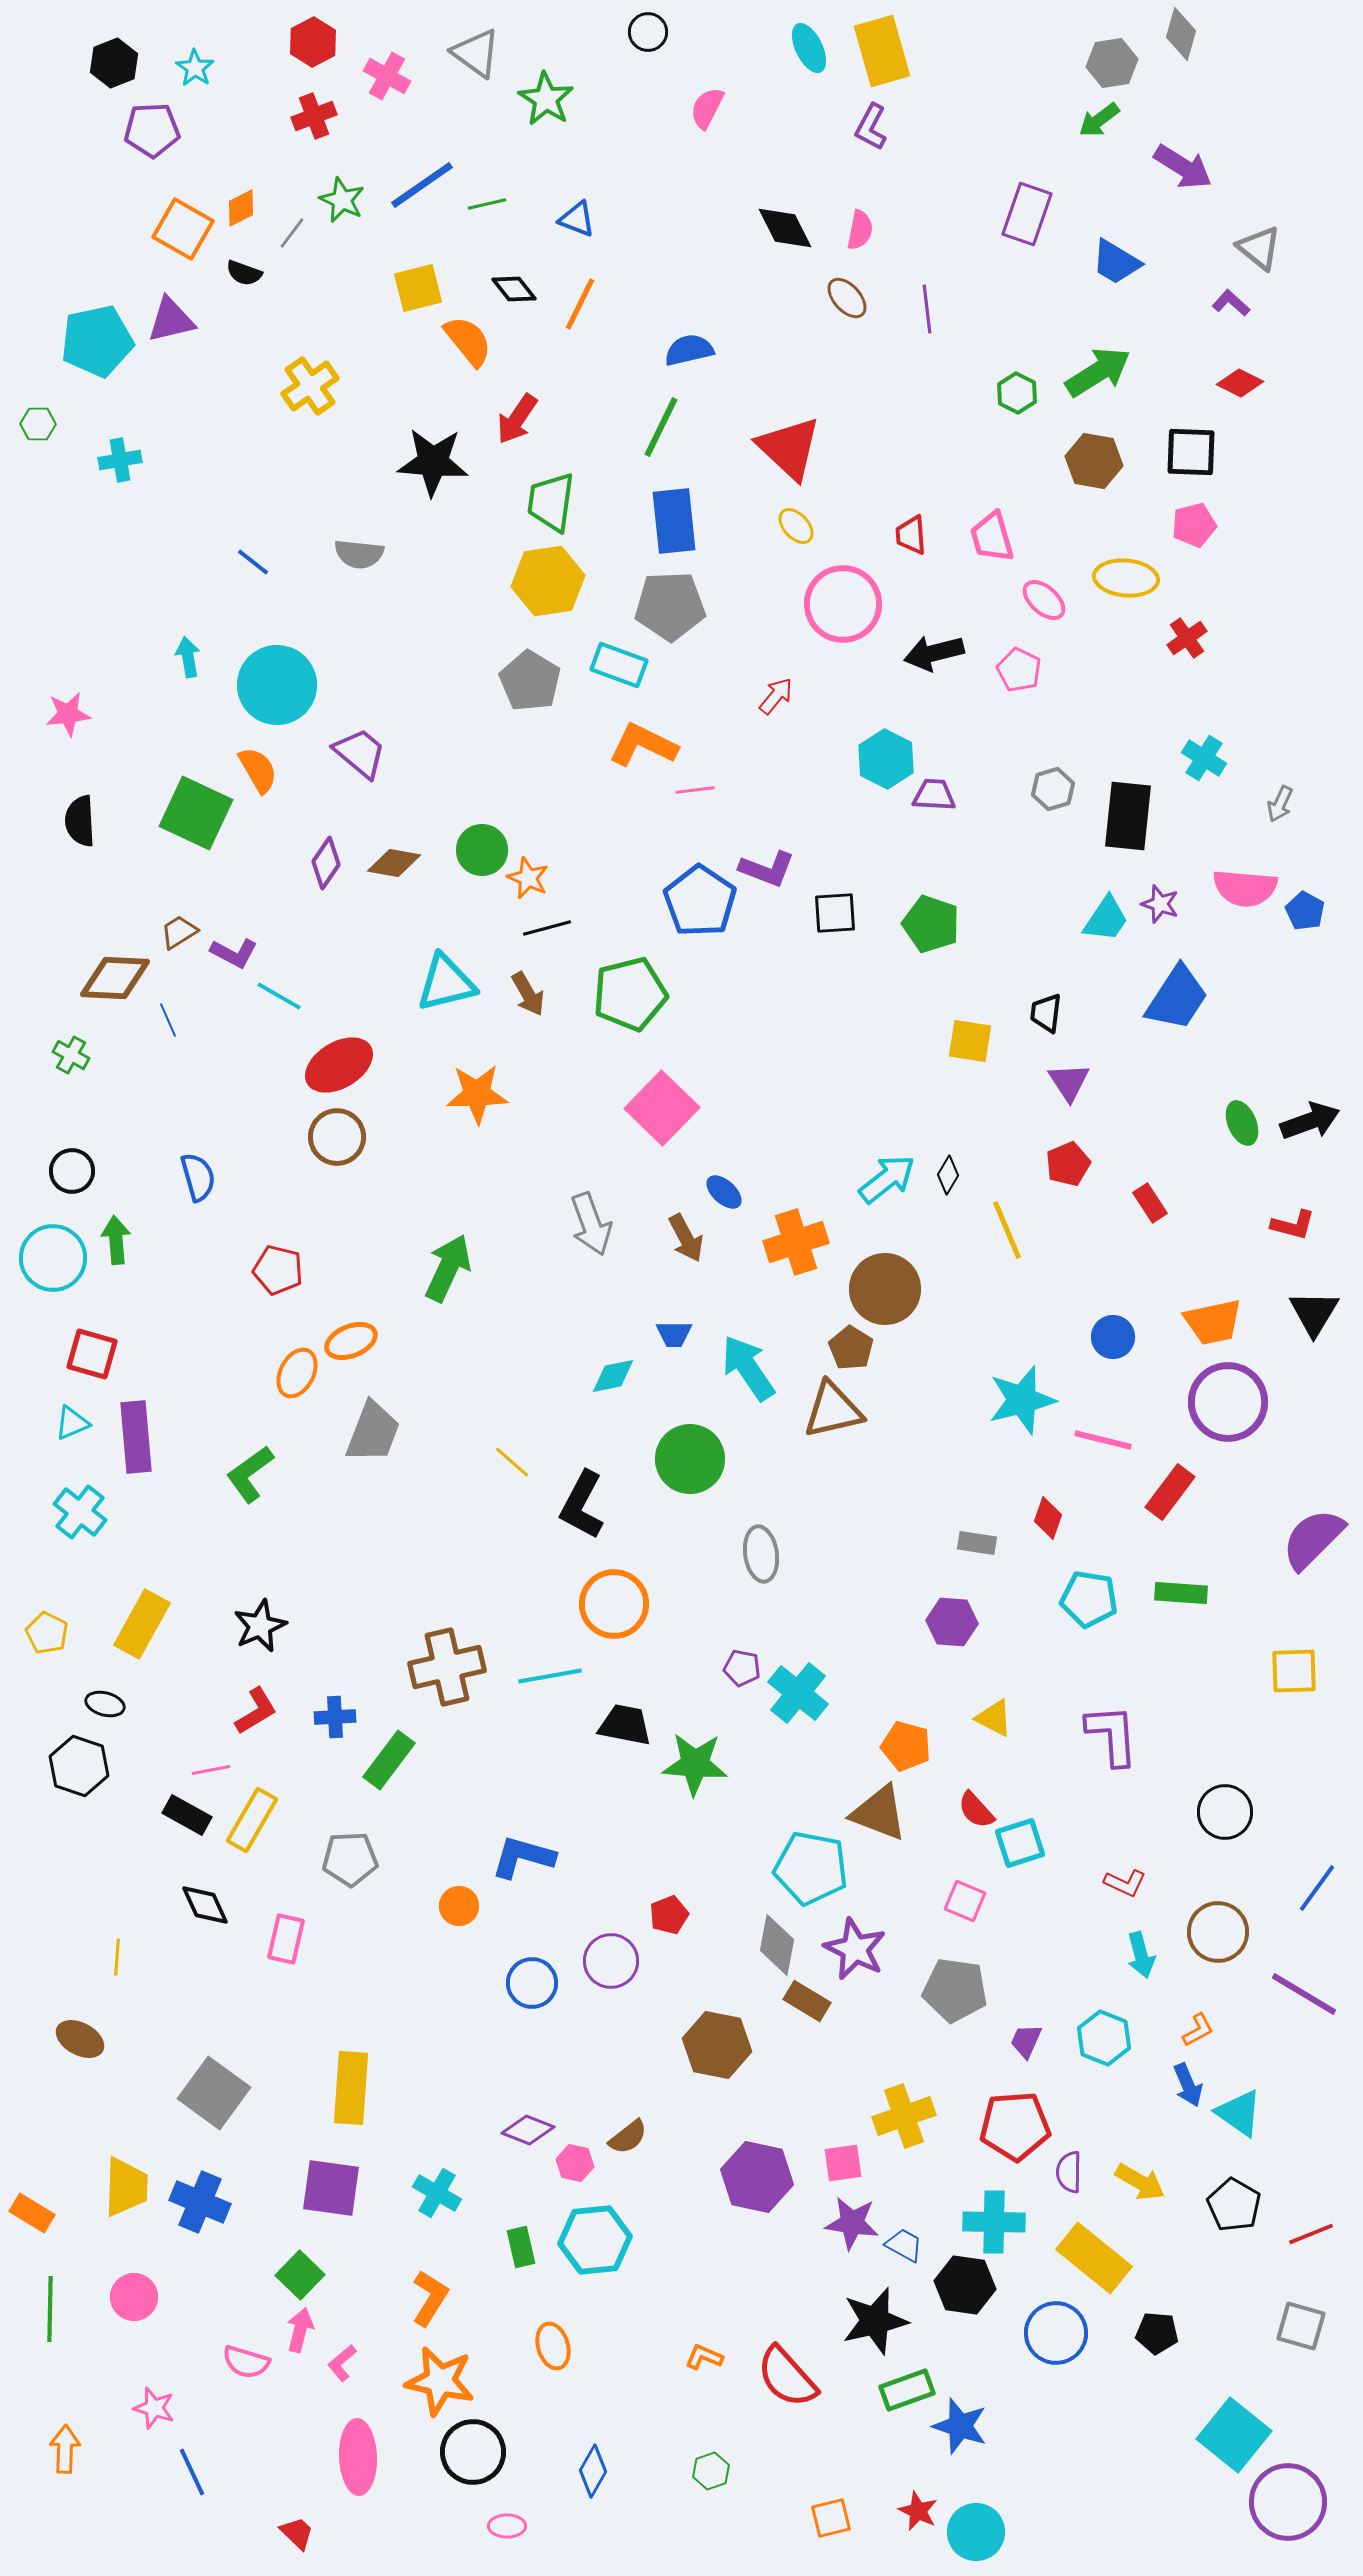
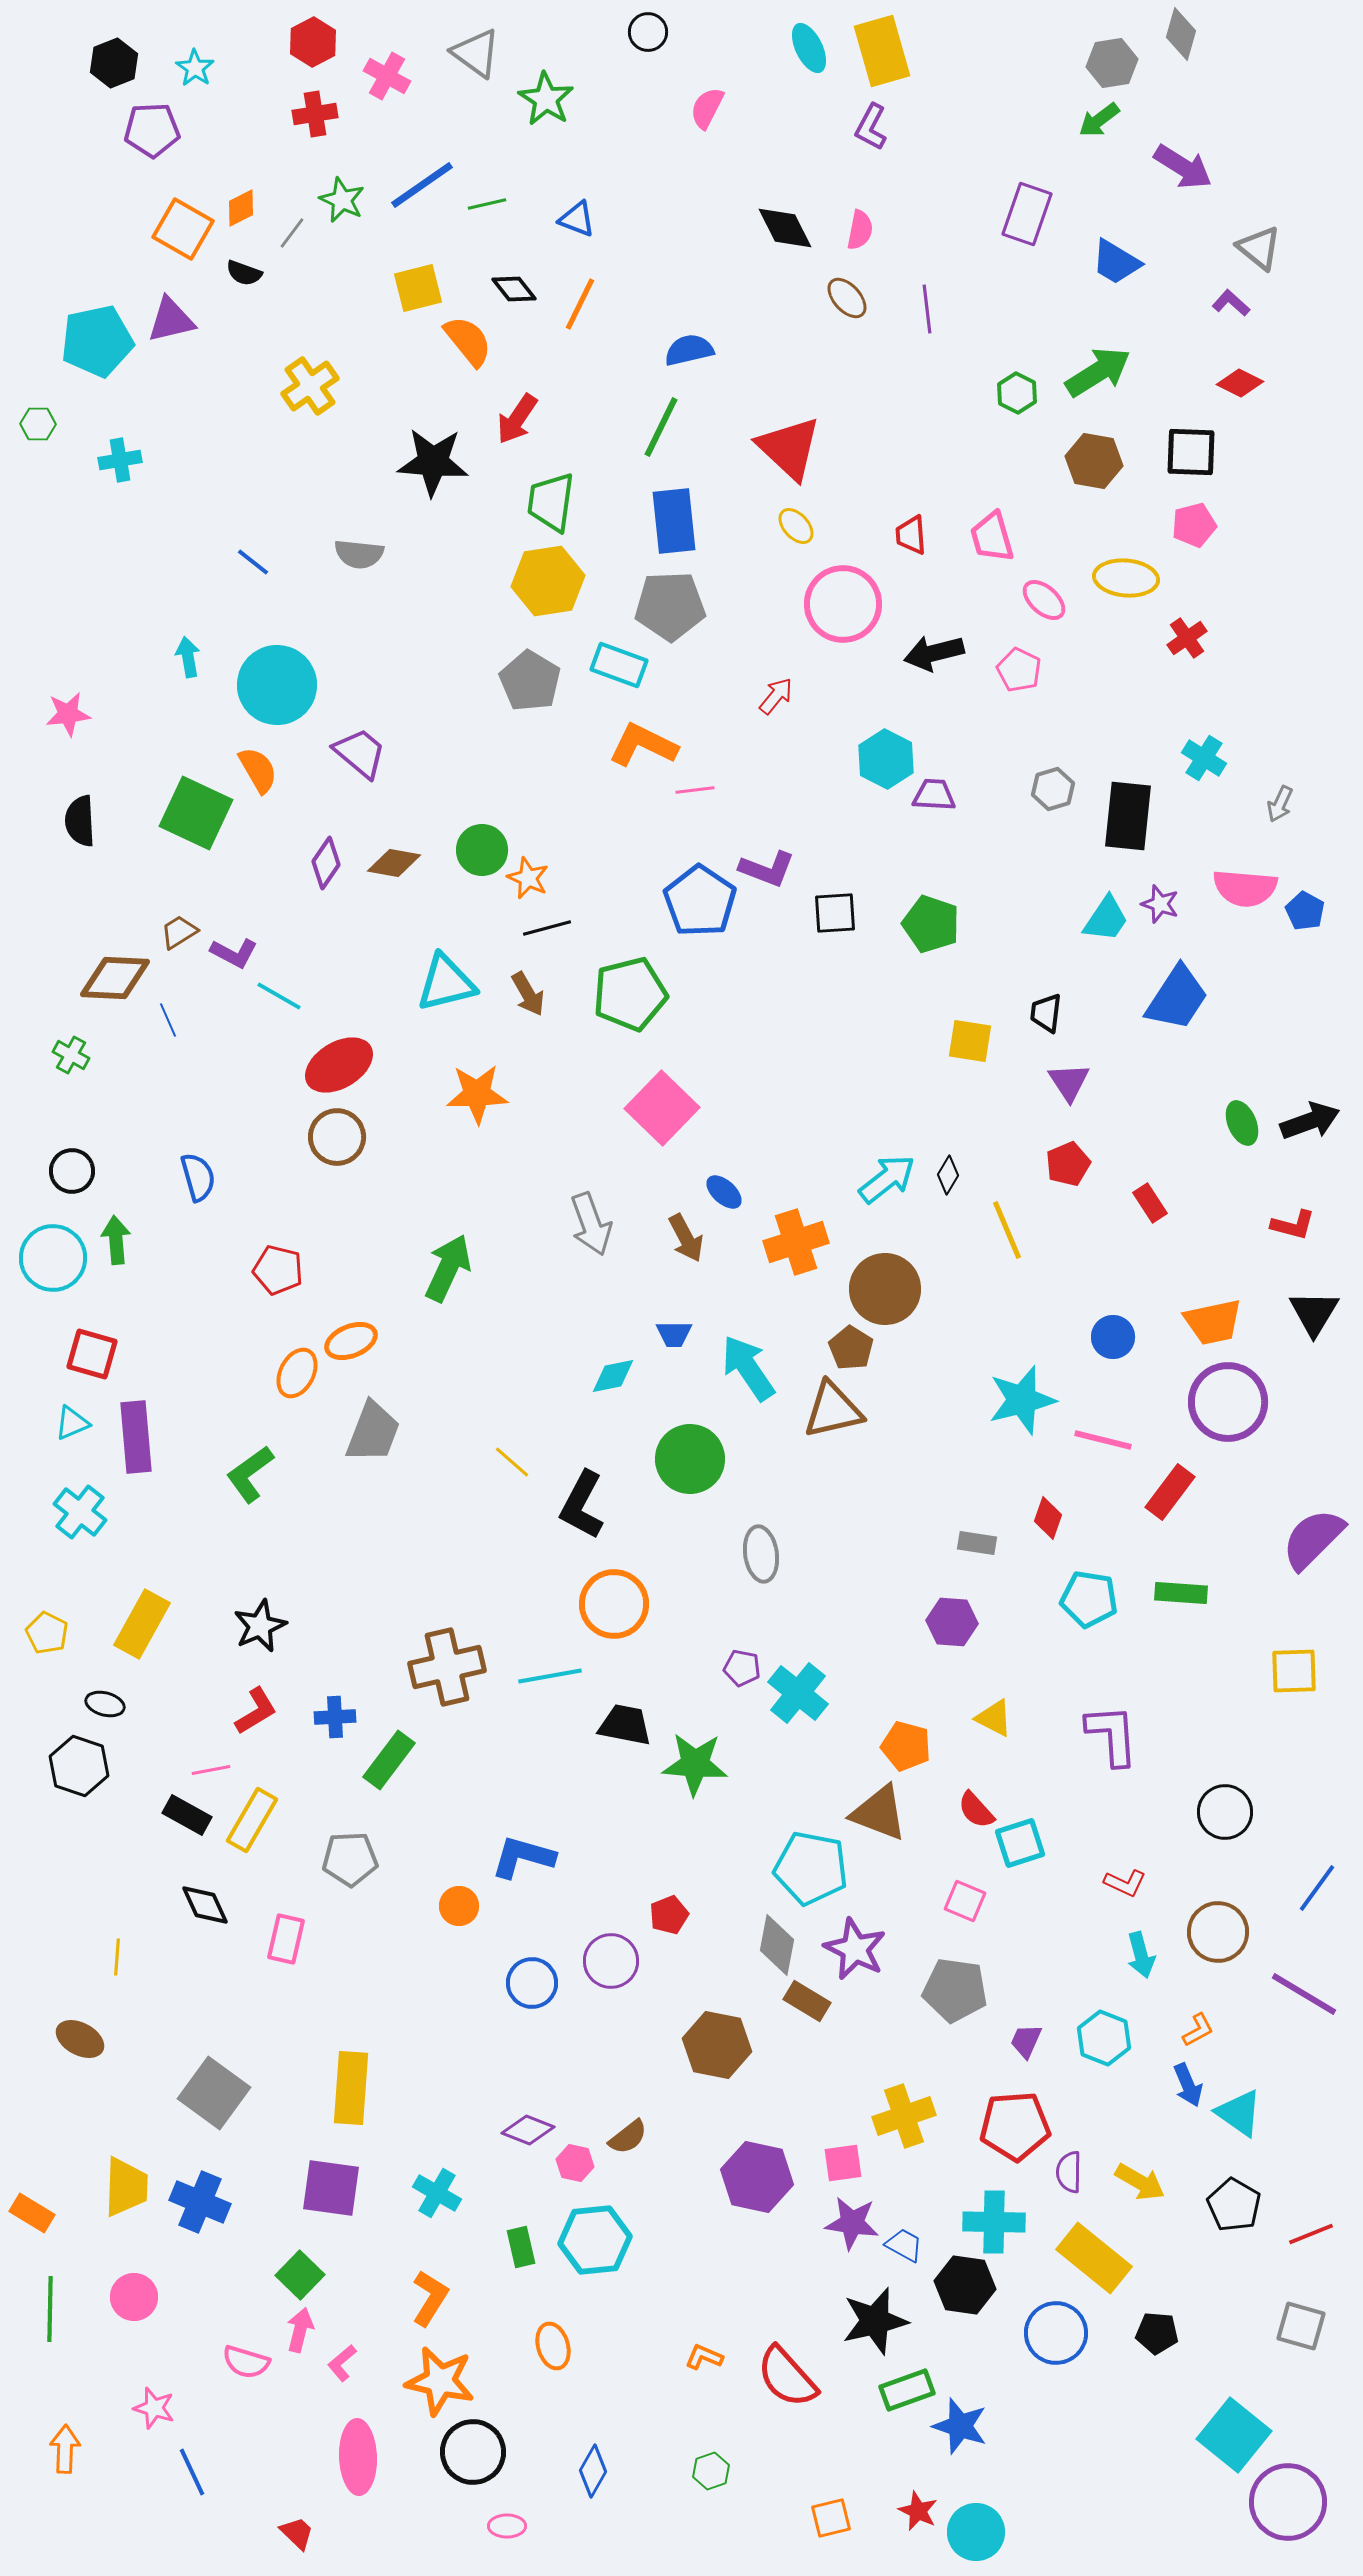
red cross at (314, 116): moved 1 px right, 2 px up; rotated 12 degrees clockwise
